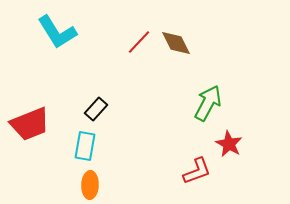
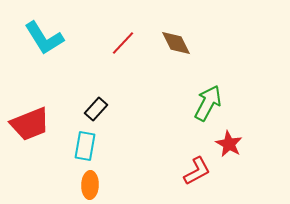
cyan L-shape: moved 13 px left, 6 px down
red line: moved 16 px left, 1 px down
red L-shape: rotated 8 degrees counterclockwise
